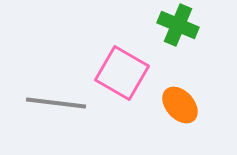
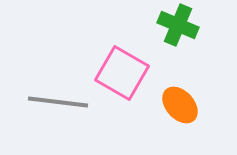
gray line: moved 2 px right, 1 px up
